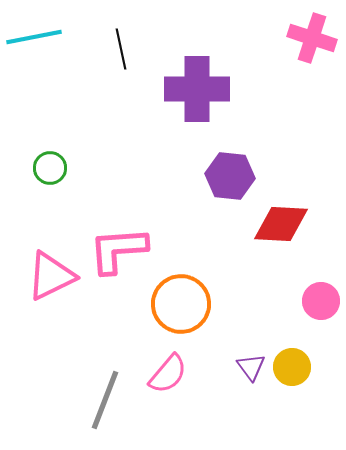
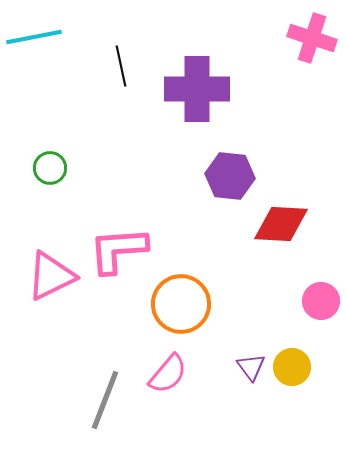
black line: moved 17 px down
